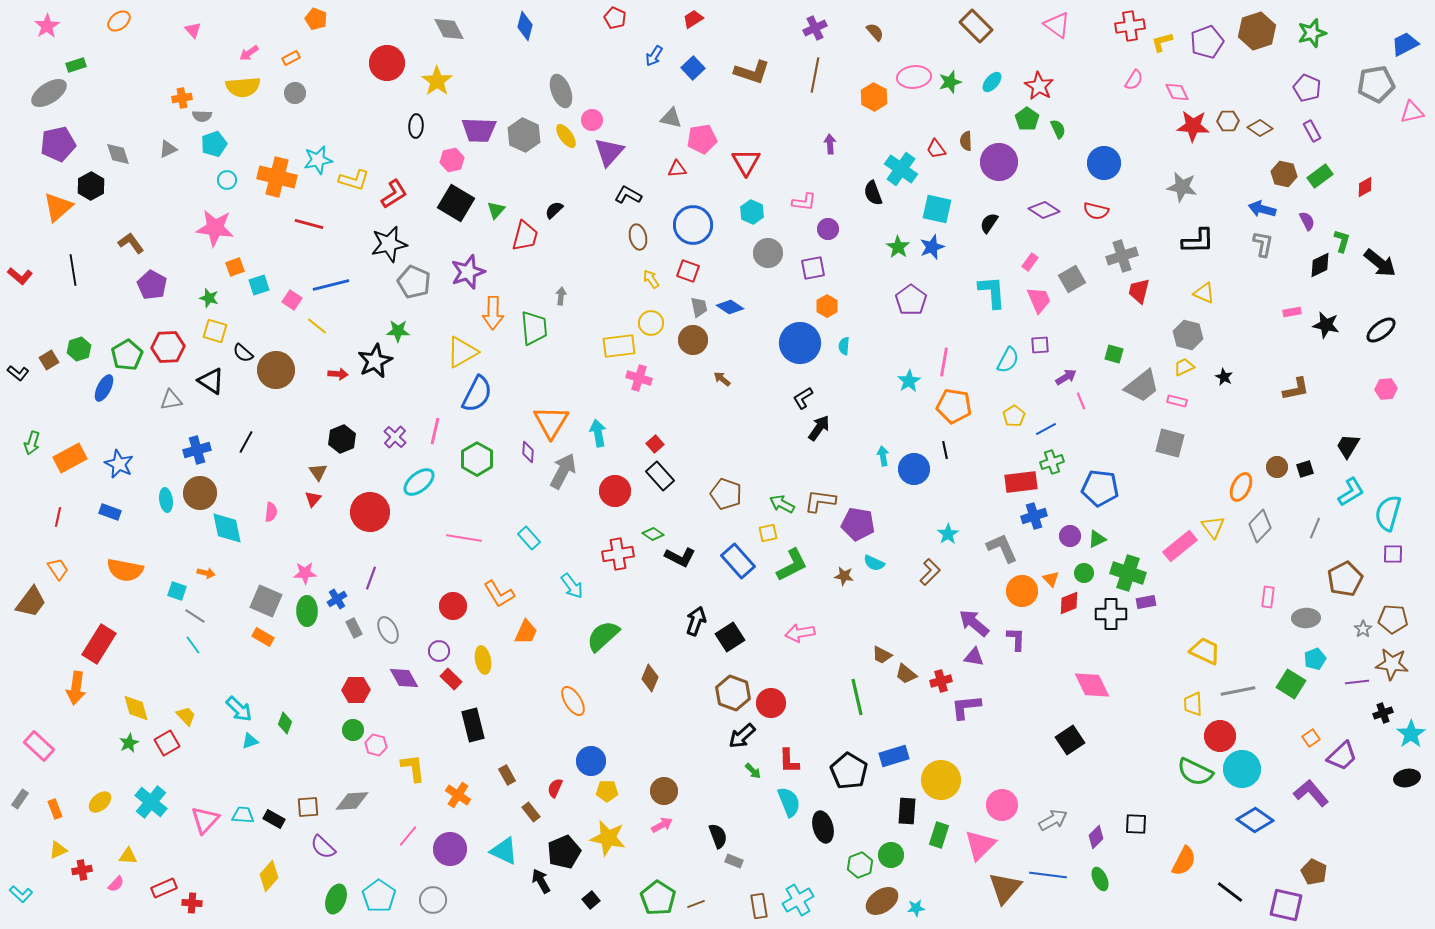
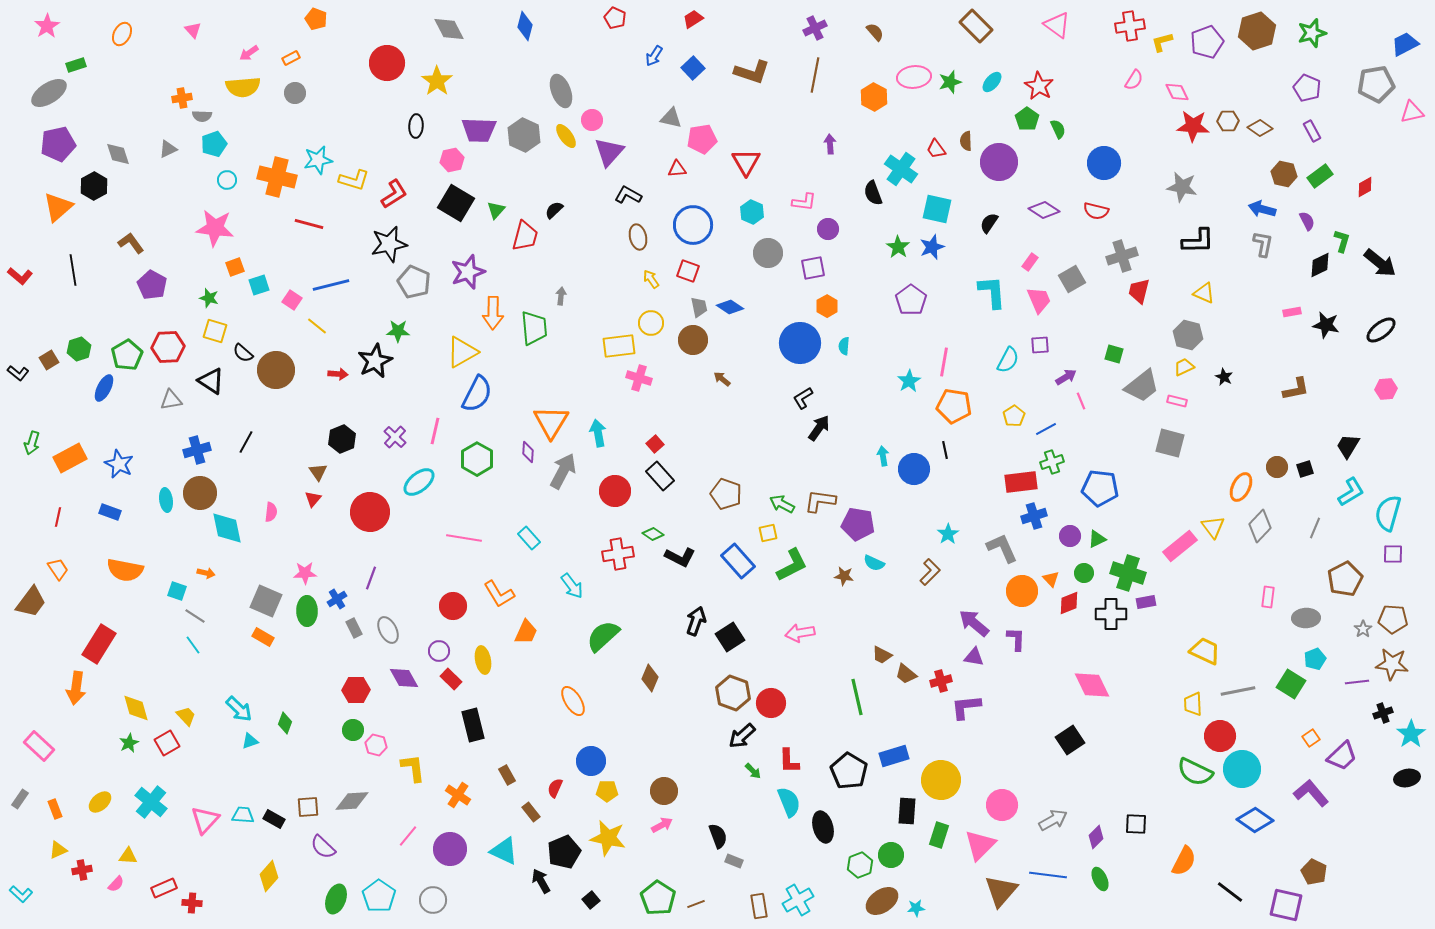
orange ellipse at (119, 21): moved 3 px right, 13 px down; rotated 25 degrees counterclockwise
black hexagon at (91, 186): moved 3 px right
brown triangle at (1005, 888): moved 4 px left, 3 px down
